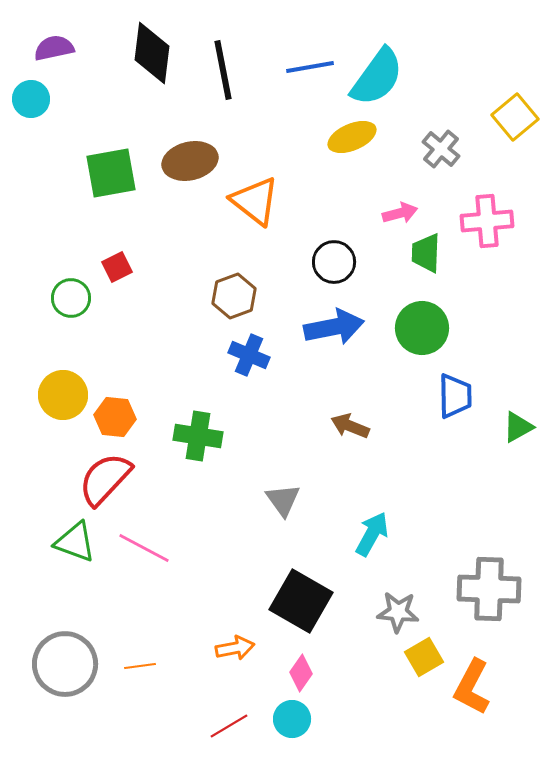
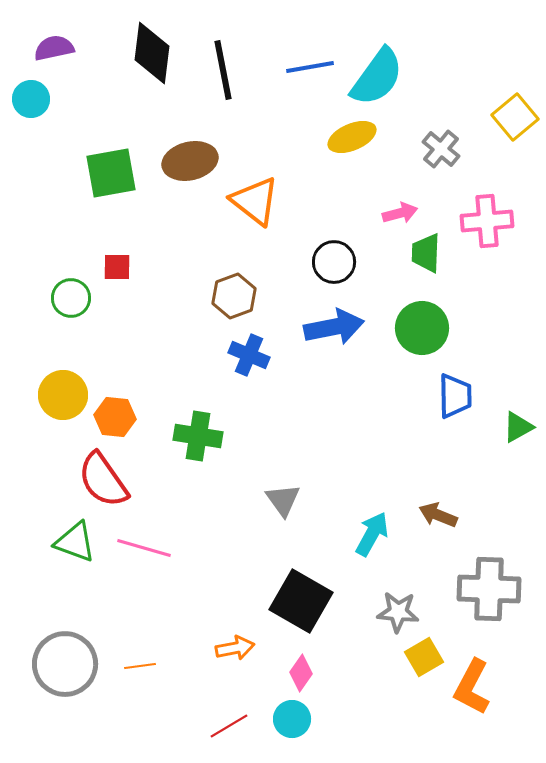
red square at (117, 267): rotated 28 degrees clockwise
brown arrow at (350, 426): moved 88 px right, 89 px down
red semicircle at (105, 479): moved 2 px left, 1 px down; rotated 78 degrees counterclockwise
pink line at (144, 548): rotated 12 degrees counterclockwise
